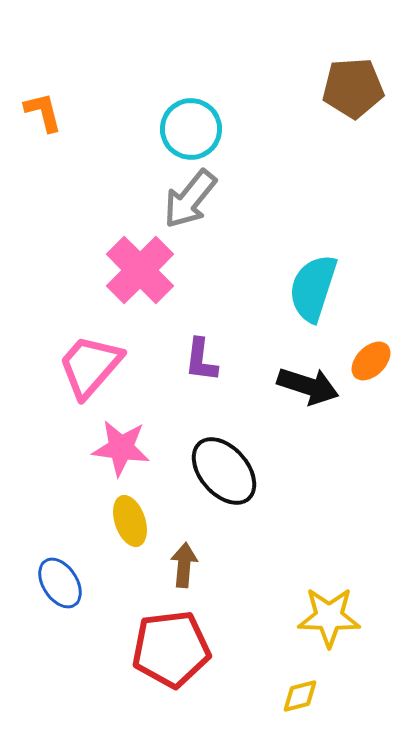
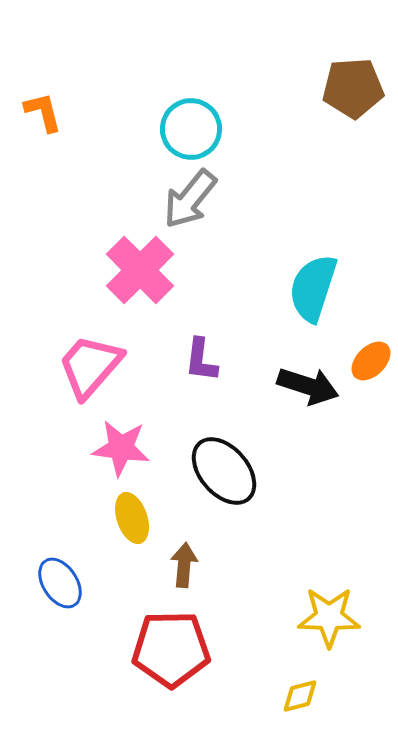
yellow ellipse: moved 2 px right, 3 px up
red pentagon: rotated 6 degrees clockwise
